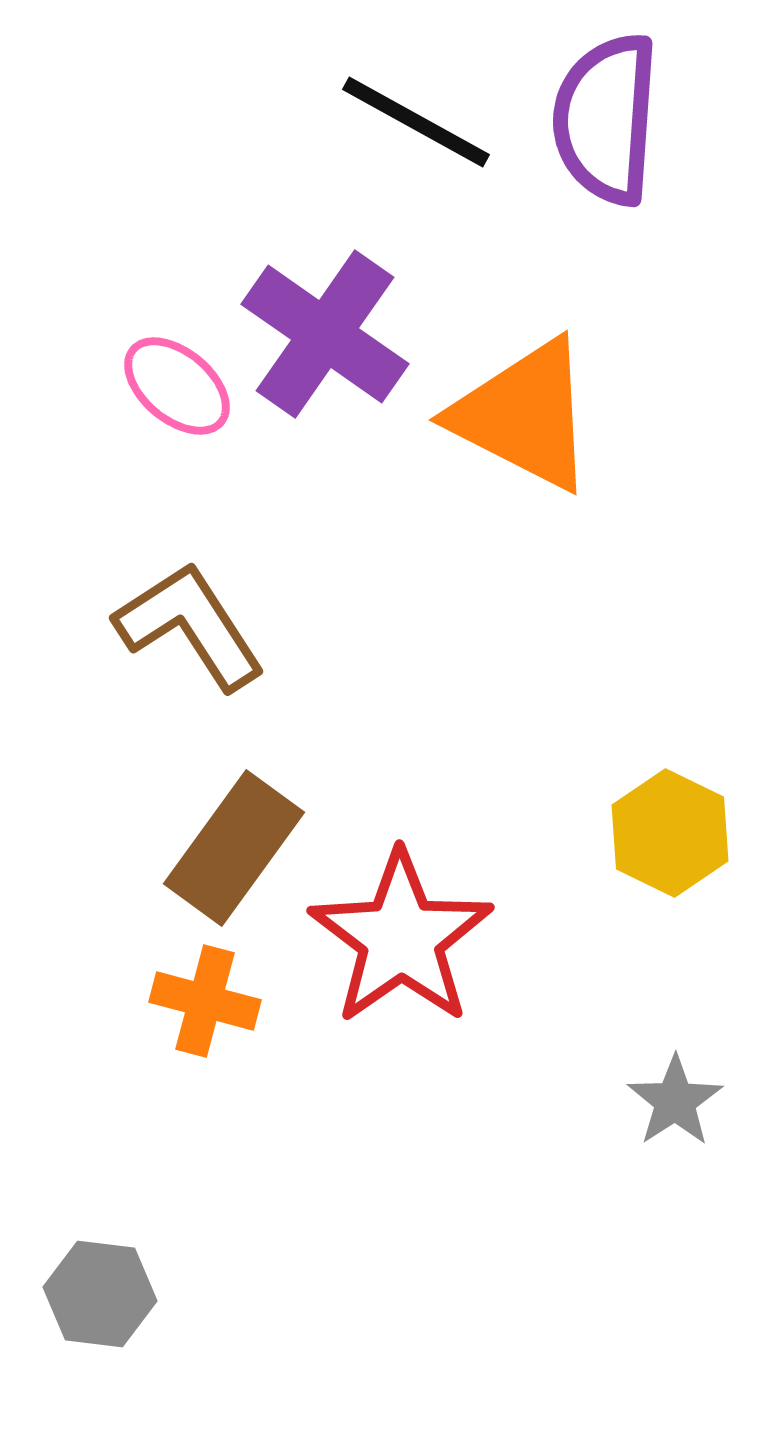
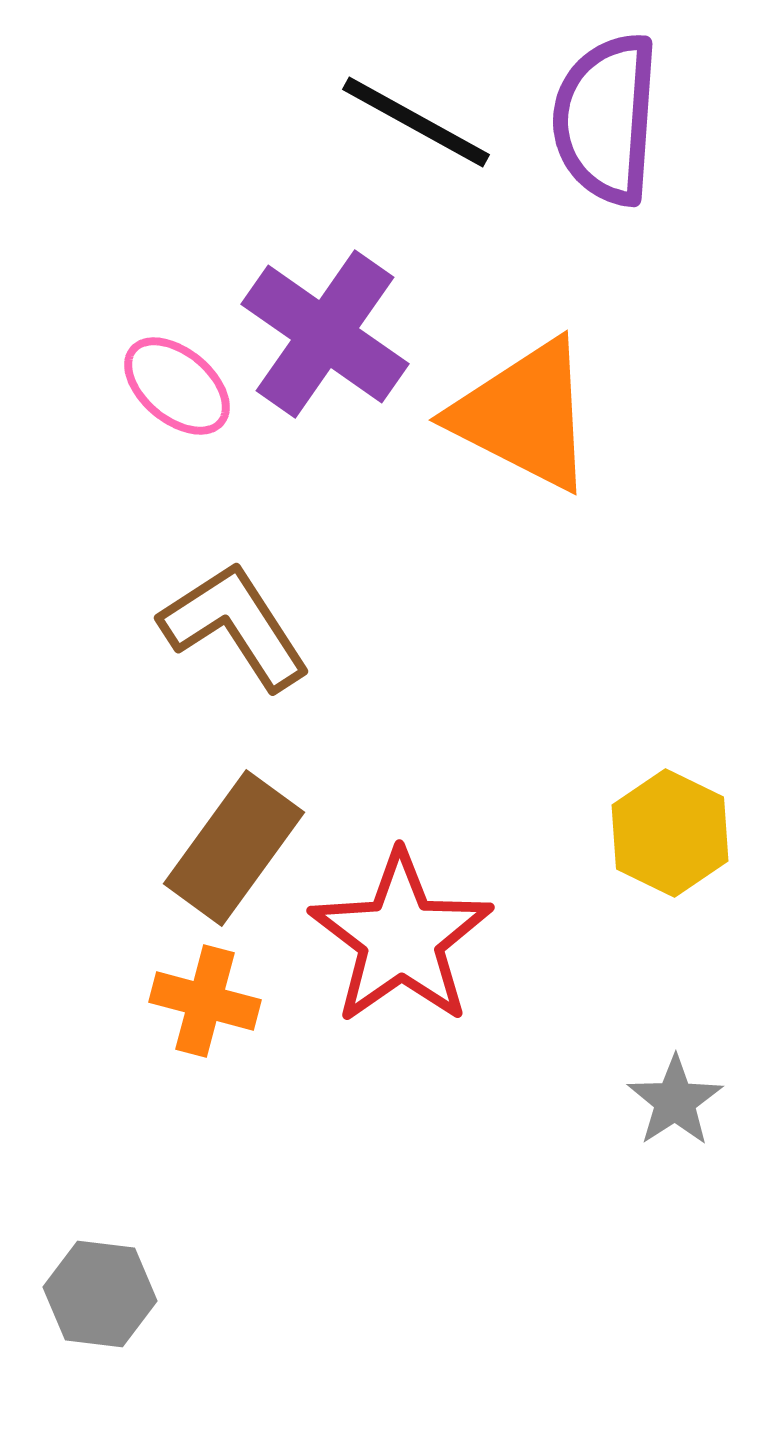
brown L-shape: moved 45 px right
